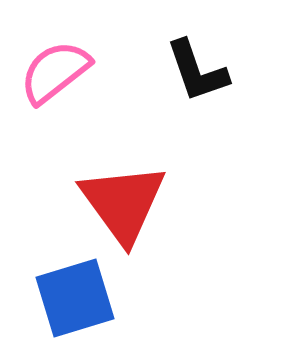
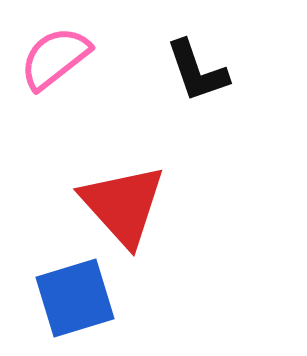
pink semicircle: moved 14 px up
red triangle: moved 2 px down; rotated 6 degrees counterclockwise
